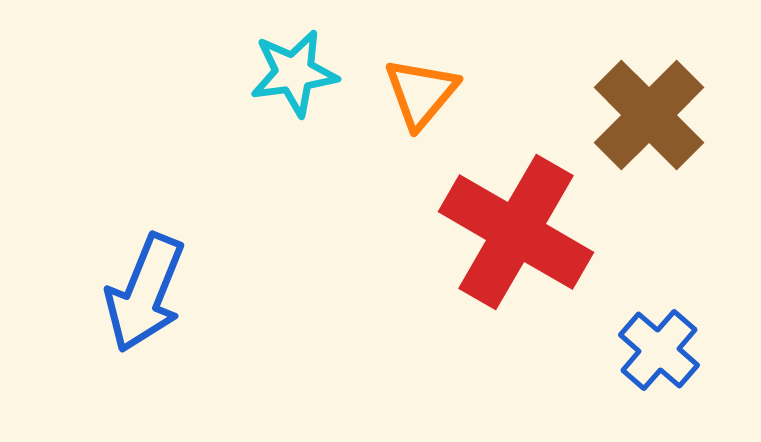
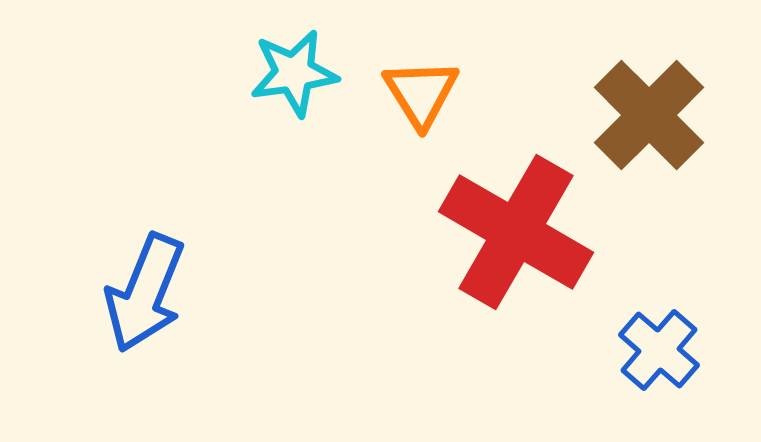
orange triangle: rotated 12 degrees counterclockwise
